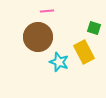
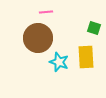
pink line: moved 1 px left, 1 px down
brown circle: moved 1 px down
yellow rectangle: moved 2 px right, 5 px down; rotated 25 degrees clockwise
